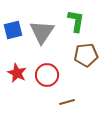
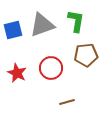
gray triangle: moved 7 px up; rotated 36 degrees clockwise
red circle: moved 4 px right, 7 px up
